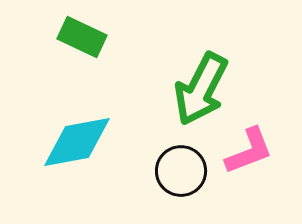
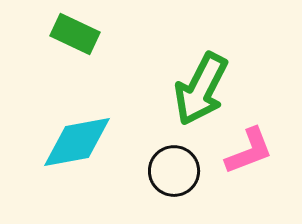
green rectangle: moved 7 px left, 3 px up
black circle: moved 7 px left
